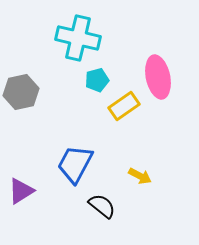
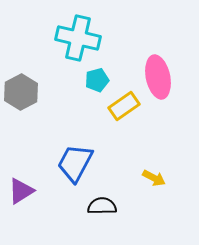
gray hexagon: rotated 16 degrees counterclockwise
blue trapezoid: moved 1 px up
yellow arrow: moved 14 px right, 2 px down
black semicircle: rotated 40 degrees counterclockwise
